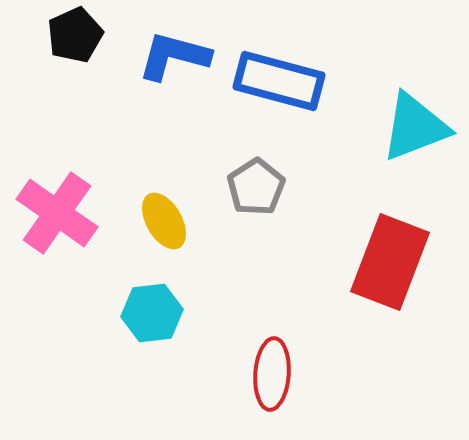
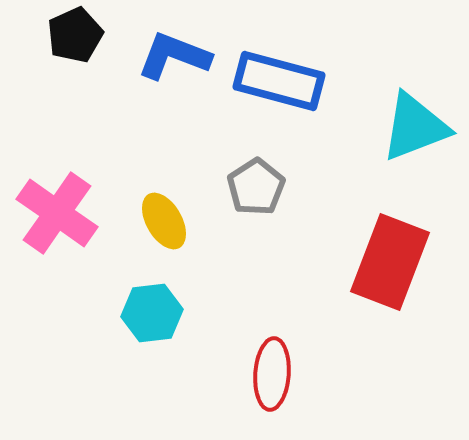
blue L-shape: rotated 6 degrees clockwise
